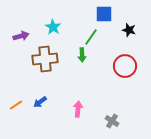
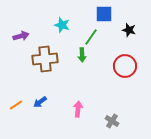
cyan star: moved 9 px right, 2 px up; rotated 14 degrees counterclockwise
